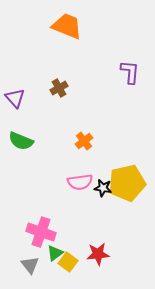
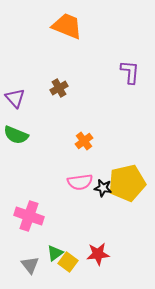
green semicircle: moved 5 px left, 6 px up
pink cross: moved 12 px left, 16 px up
